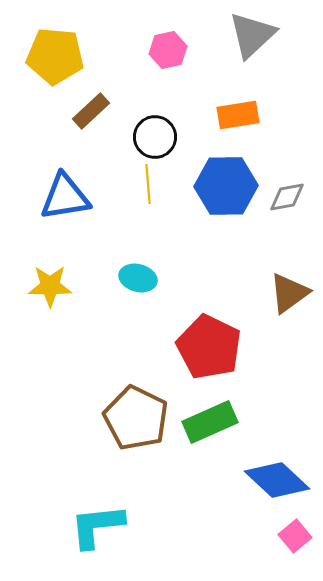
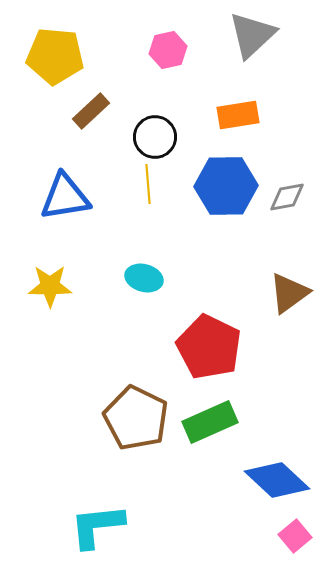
cyan ellipse: moved 6 px right
